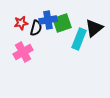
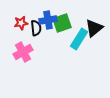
black semicircle: rotated 21 degrees counterclockwise
cyan rectangle: rotated 10 degrees clockwise
